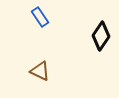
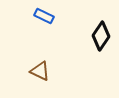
blue rectangle: moved 4 px right, 1 px up; rotated 30 degrees counterclockwise
